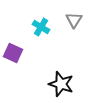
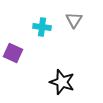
cyan cross: moved 1 px right; rotated 24 degrees counterclockwise
black star: moved 1 px right, 2 px up
